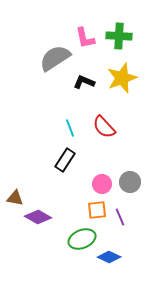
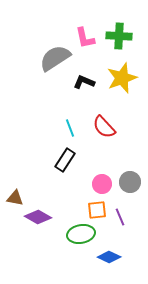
green ellipse: moved 1 px left, 5 px up; rotated 12 degrees clockwise
